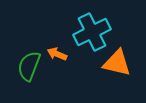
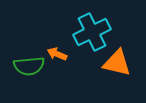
green semicircle: rotated 116 degrees counterclockwise
